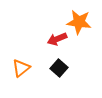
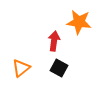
red arrow: moved 3 px left, 2 px down; rotated 120 degrees clockwise
black square: rotated 12 degrees counterclockwise
